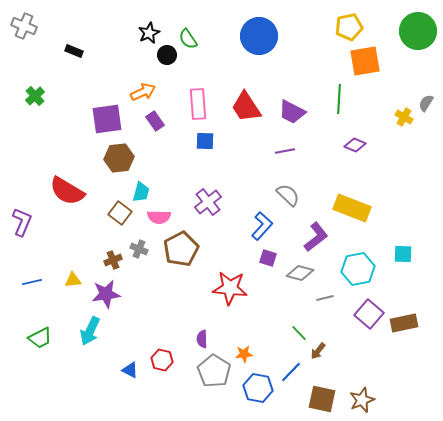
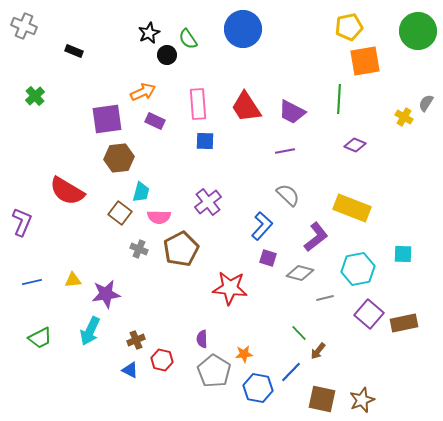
blue circle at (259, 36): moved 16 px left, 7 px up
purple rectangle at (155, 121): rotated 30 degrees counterclockwise
brown cross at (113, 260): moved 23 px right, 80 px down
